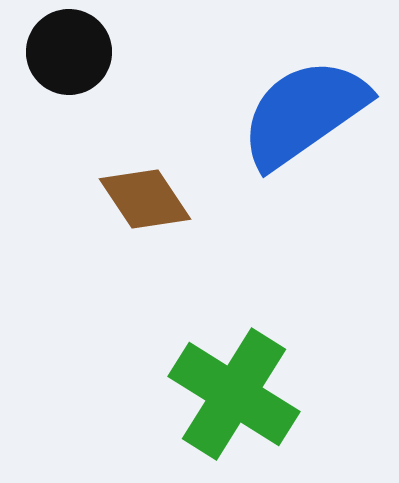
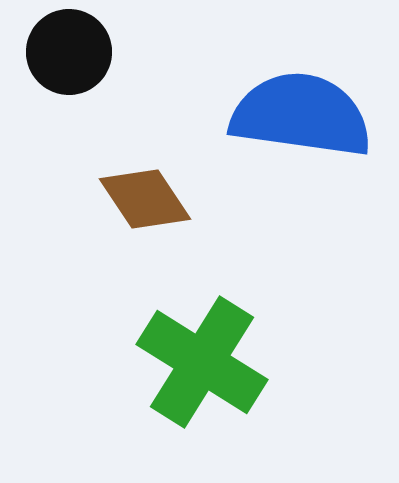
blue semicircle: moved 3 px left, 2 px down; rotated 43 degrees clockwise
green cross: moved 32 px left, 32 px up
